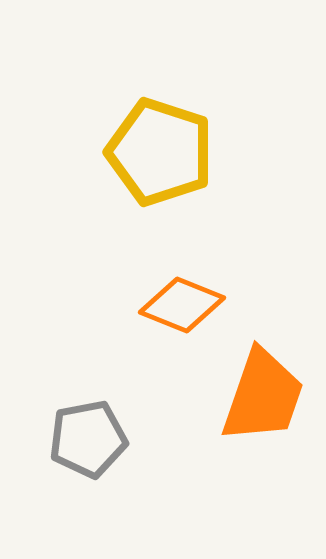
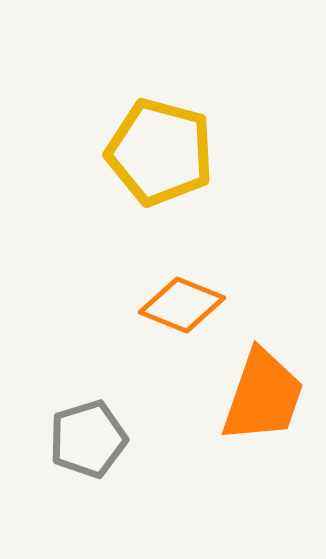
yellow pentagon: rotated 3 degrees counterclockwise
gray pentagon: rotated 6 degrees counterclockwise
